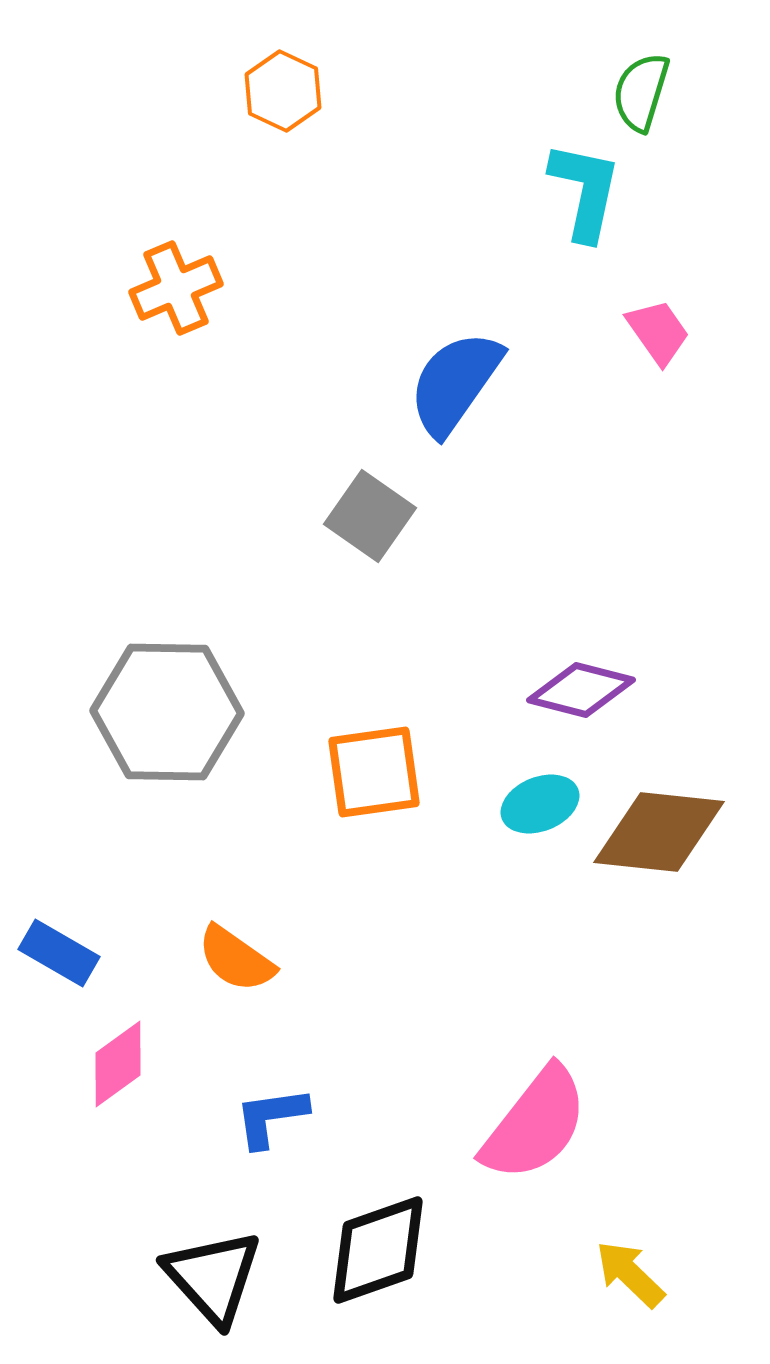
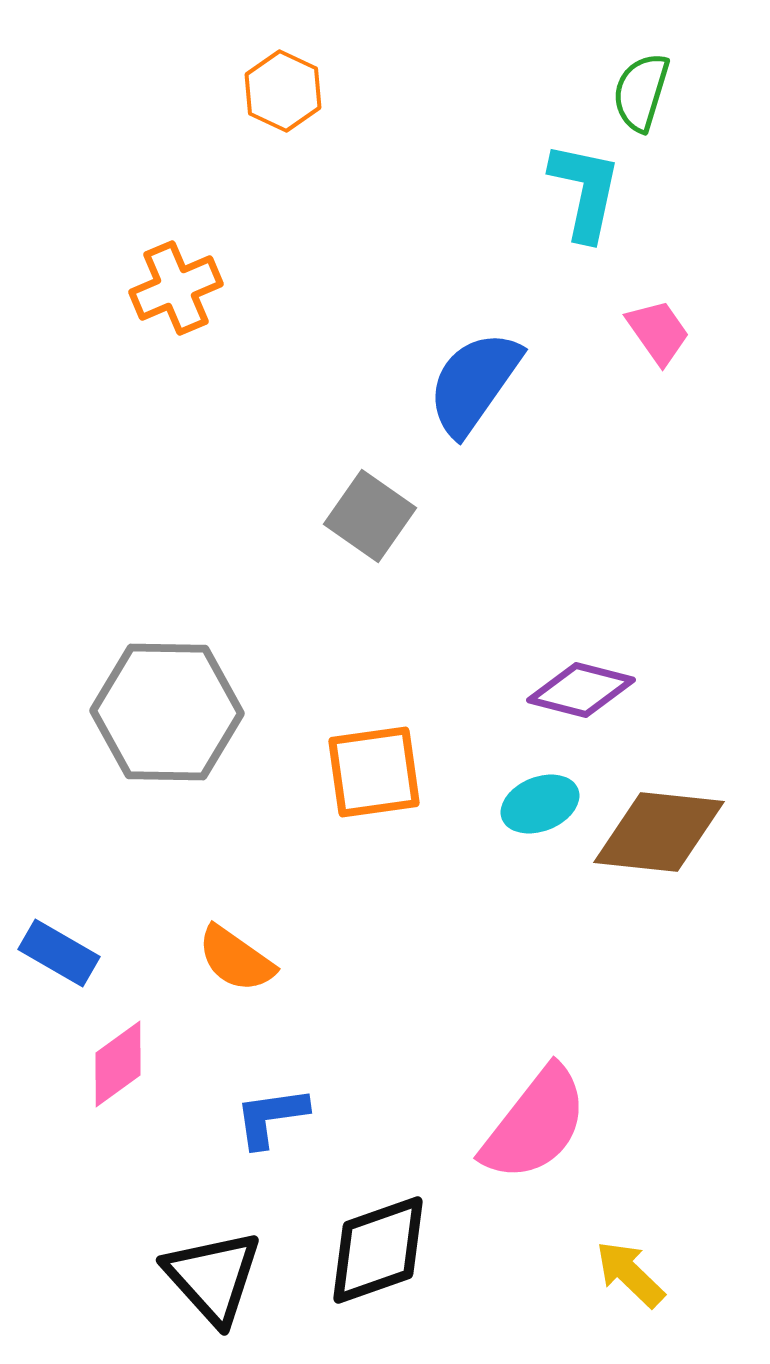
blue semicircle: moved 19 px right
